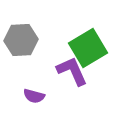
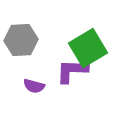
purple L-shape: rotated 64 degrees counterclockwise
purple semicircle: moved 10 px up
